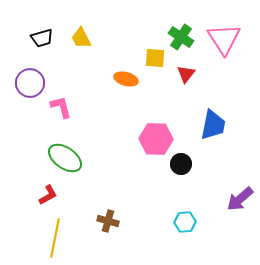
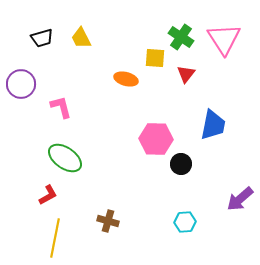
purple circle: moved 9 px left, 1 px down
